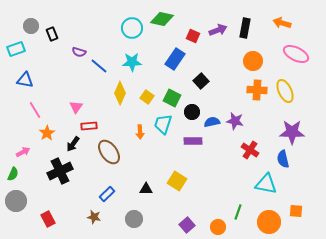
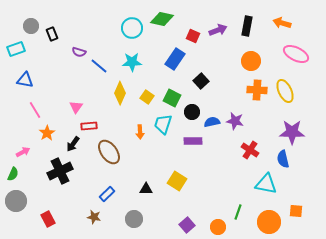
black rectangle at (245, 28): moved 2 px right, 2 px up
orange circle at (253, 61): moved 2 px left
